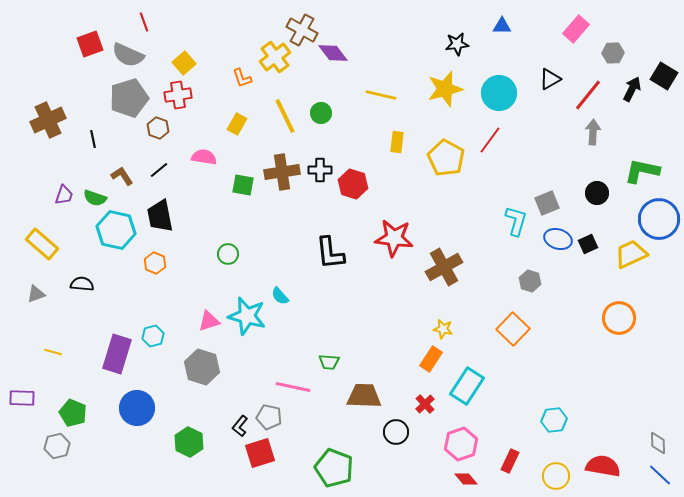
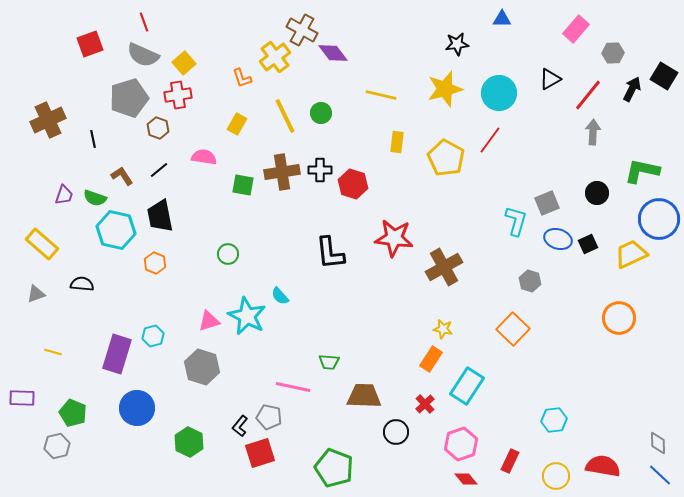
blue triangle at (502, 26): moved 7 px up
gray semicircle at (128, 55): moved 15 px right
cyan star at (247, 316): rotated 12 degrees clockwise
